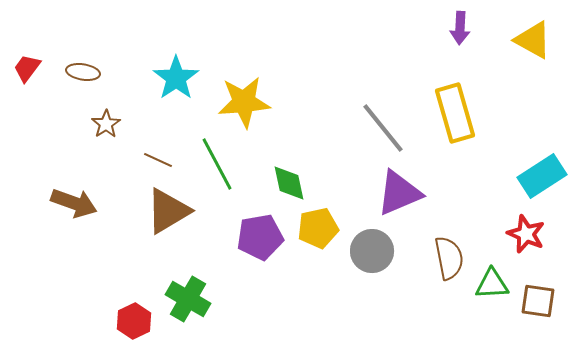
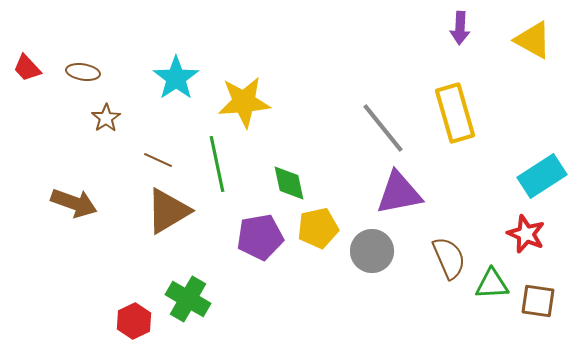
red trapezoid: rotated 80 degrees counterclockwise
brown star: moved 6 px up
green line: rotated 16 degrees clockwise
purple triangle: rotated 12 degrees clockwise
brown semicircle: rotated 12 degrees counterclockwise
